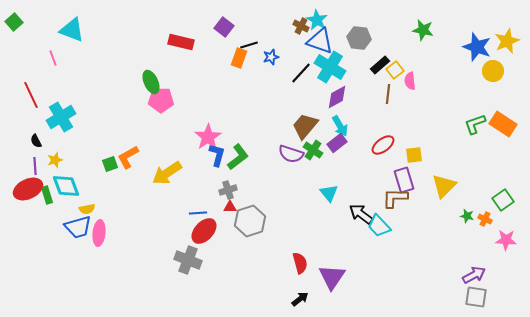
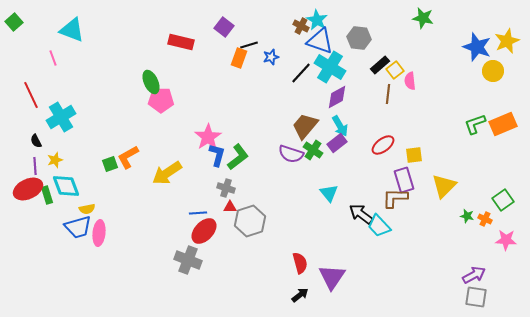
green star at (423, 30): moved 12 px up
orange rectangle at (503, 124): rotated 56 degrees counterclockwise
gray cross at (228, 190): moved 2 px left, 2 px up; rotated 36 degrees clockwise
black arrow at (300, 299): moved 4 px up
